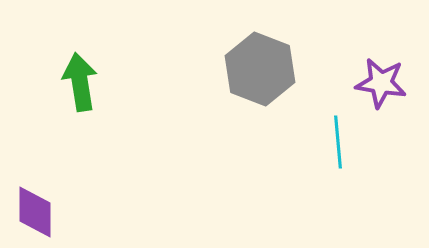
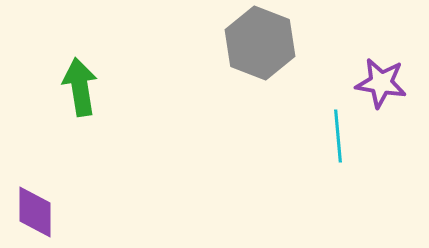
gray hexagon: moved 26 px up
green arrow: moved 5 px down
cyan line: moved 6 px up
